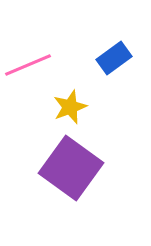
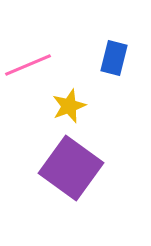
blue rectangle: rotated 40 degrees counterclockwise
yellow star: moved 1 px left, 1 px up
